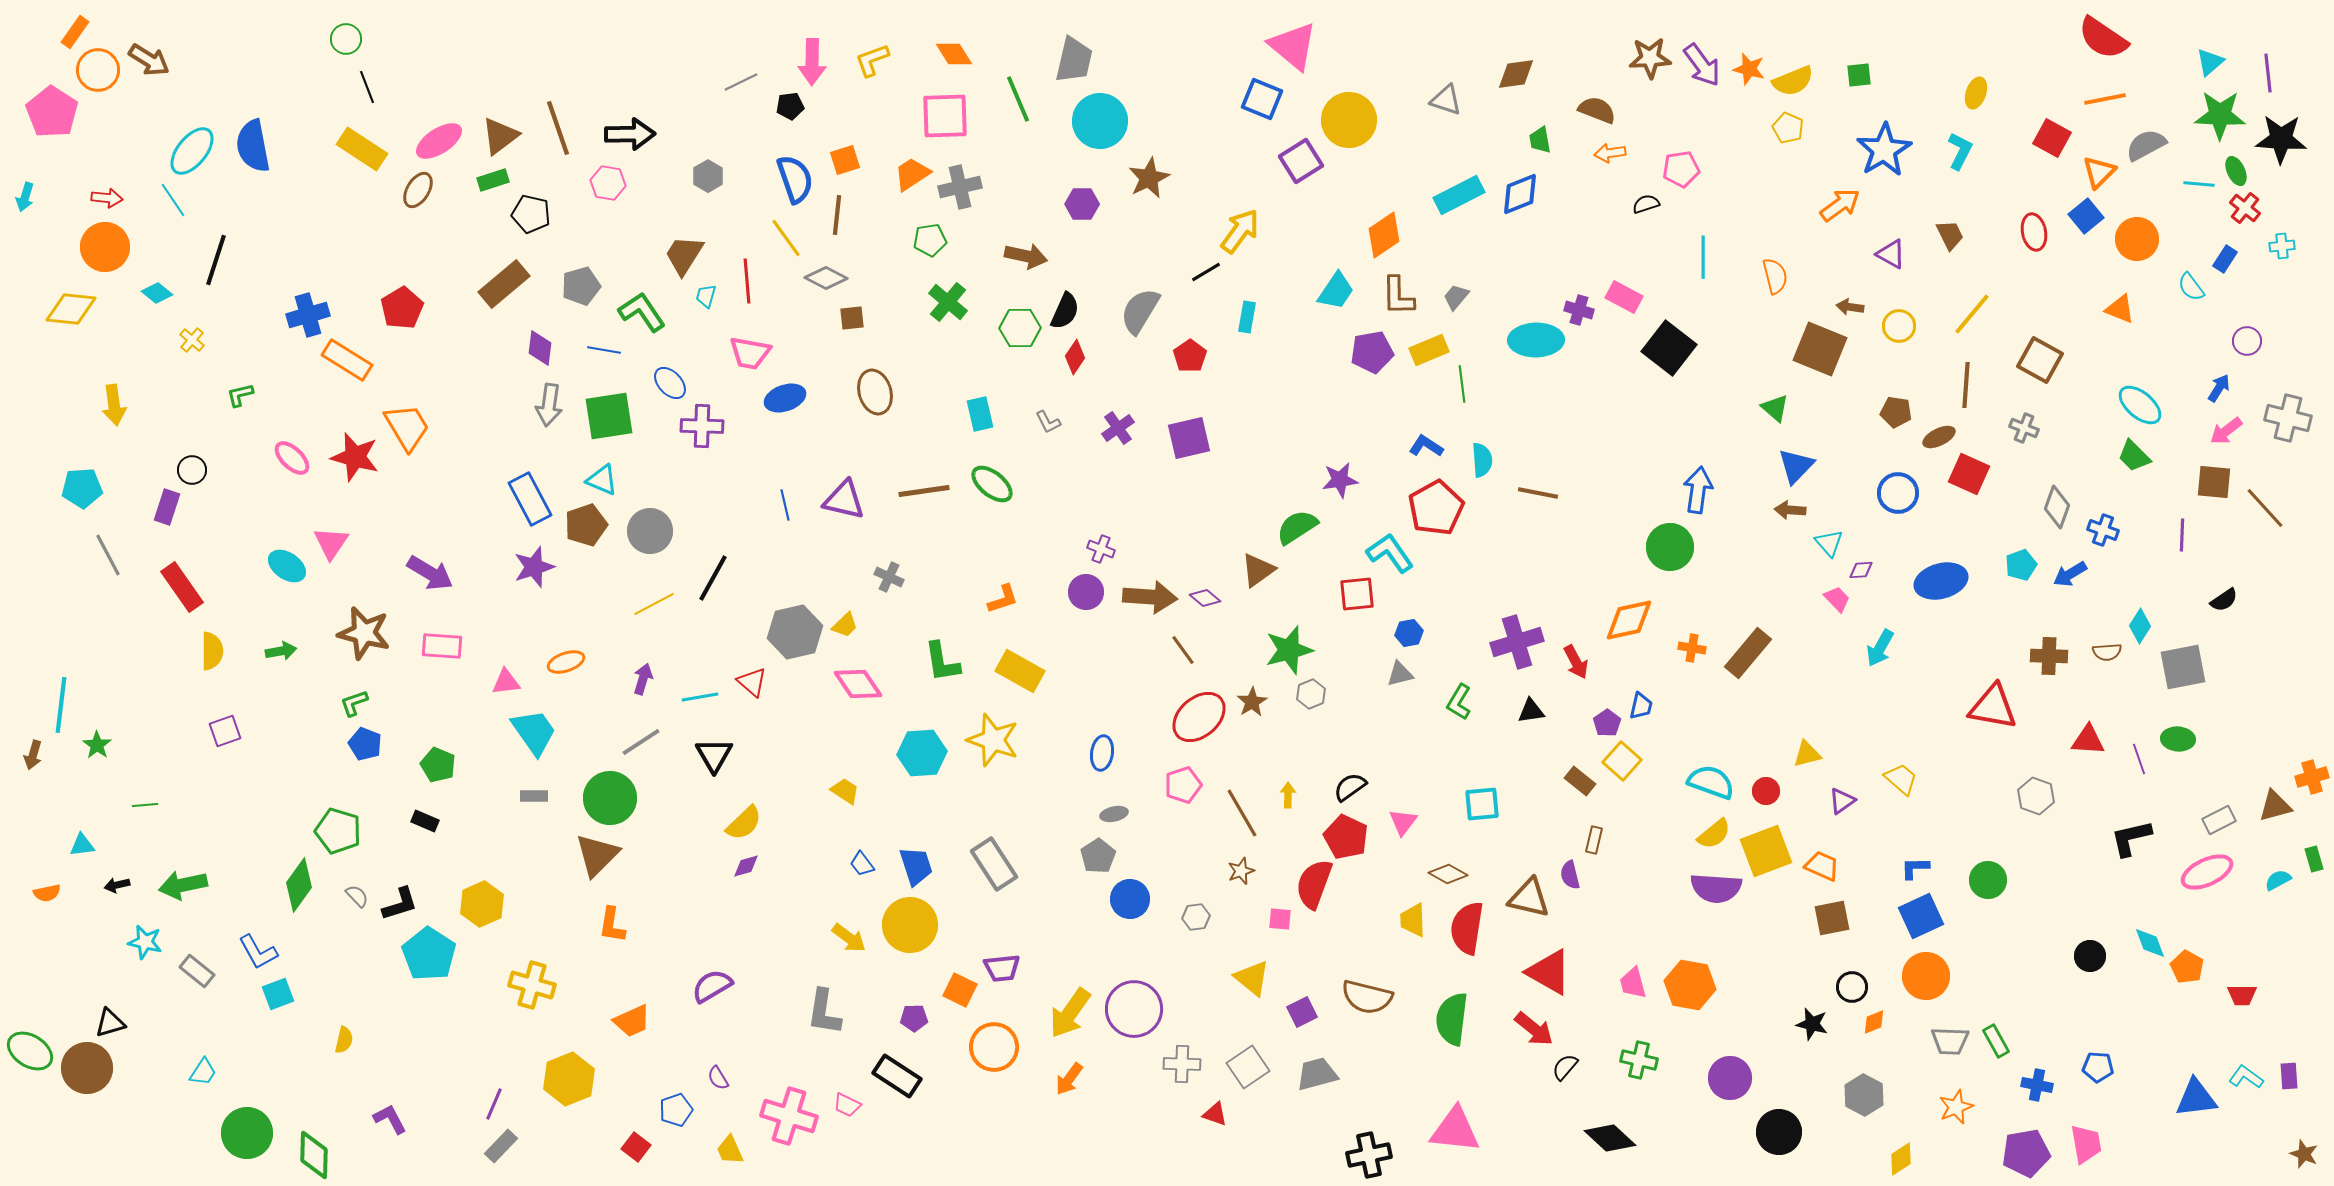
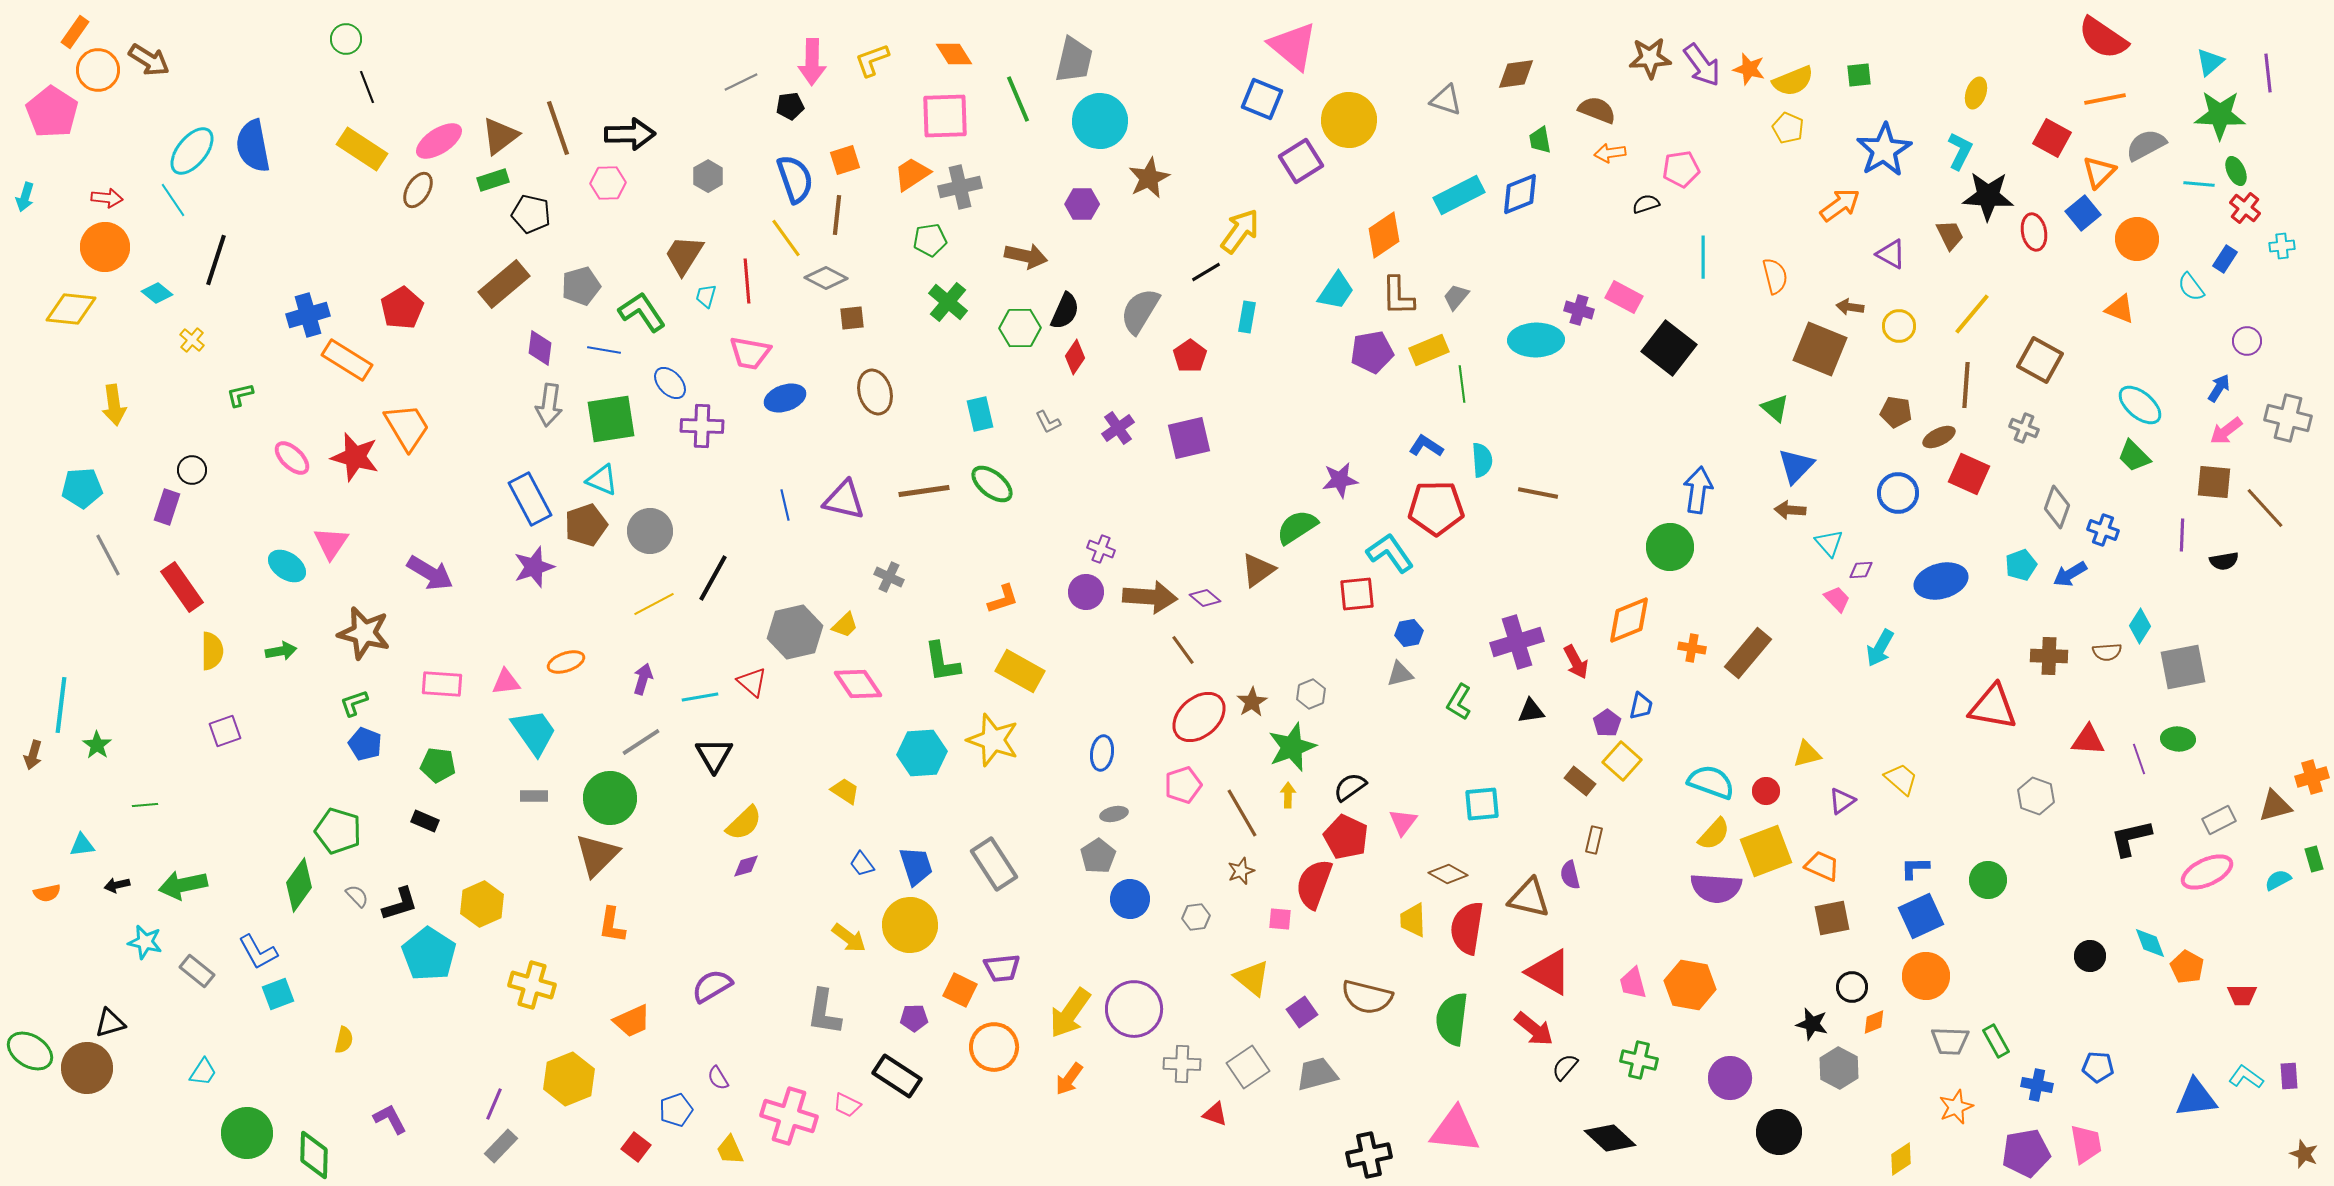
black star at (2281, 139): moved 293 px left, 57 px down
pink hexagon at (608, 183): rotated 12 degrees counterclockwise
blue square at (2086, 216): moved 3 px left, 3 px up
green square at (609, 416): moved 2 px right, 3 px down
red pentagon at (1436, 508): rotated 28 degrees clockwise
black semicircle at (2224, 600): moved 39 px up; rotated 24 degrees clockwise
orange diamond at (1629, 620): rotated 10 degrees counterclockwise
pink rectangle at (442, 646): moved 38 px down
green star at (1289, 650): moved 3 px right, 97 px down; rotated 6 degrees counterclockwise
green pentagon at (438, 765): rotated 16 degrees counterclockwise
yellow semicircle at (1714, 834): rotated 9 degrees counterclockwise
purple square at (1302, 1012): rotated 8 degrees counterclockwise
gray hexagon at (1864, 1095): moved 25 px left, 27 px up
